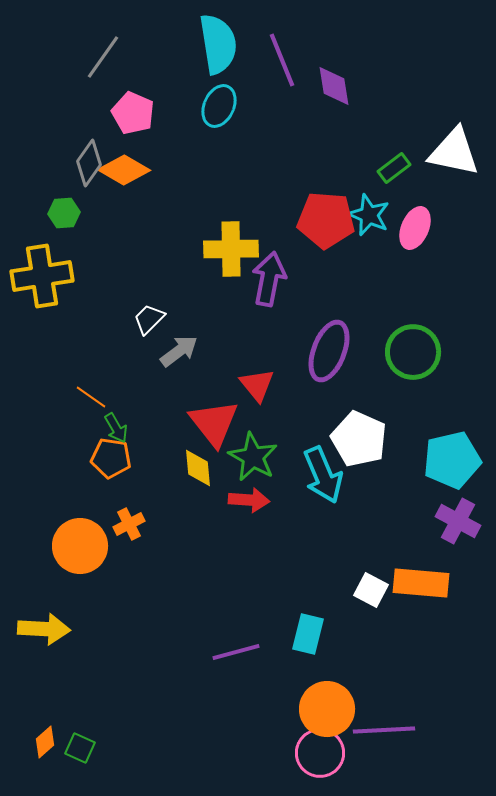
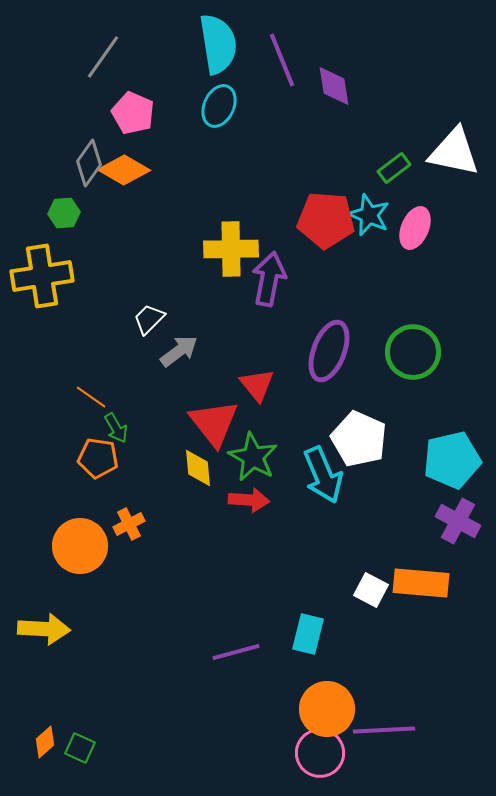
orange pentagon at (111, 458): moved 13 px left
